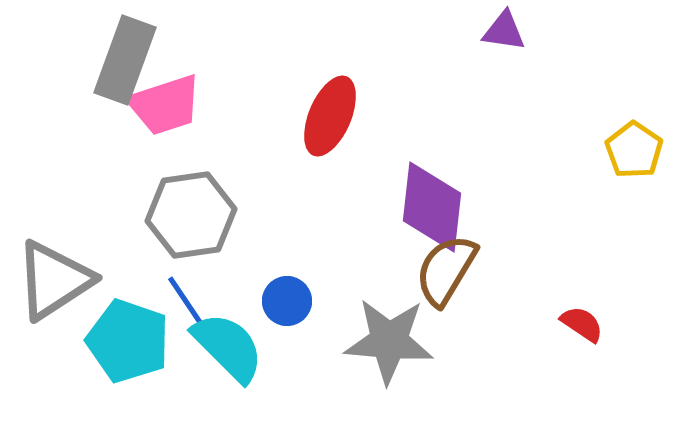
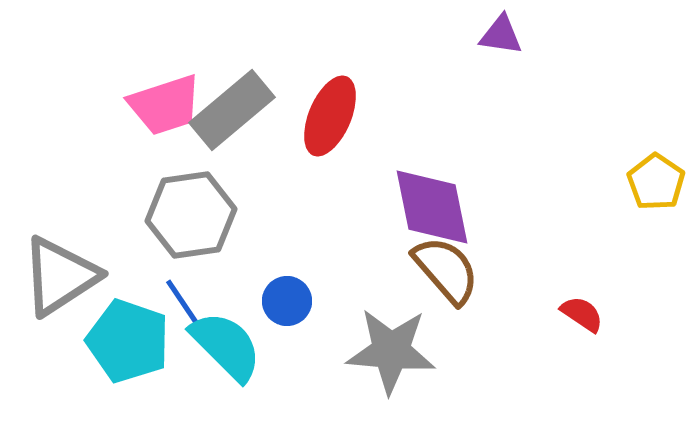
purple triangle: moved 3 px left, 4 px down
gray rectangle: moved 107 px right, 50 px down; rotated 30 degrees clockwise
yellow pentagon: moved 22 px right, 32 px down
purple diamond: rotated 18 degrees counterclockwise
brown semicircle: rotated 108 degrees clockwise
gray triangle: moved 6 px right, 4 px up
blue line: moved 2 px left, 3 px down
red semicircle: moved 10 px up
gray star: moved 2 px right, 10 px down
cyan semicircle: moved 2 px left, 1 px up
